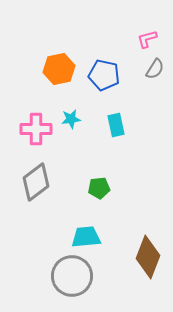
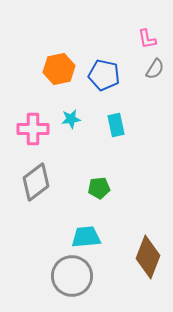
pink L-shape: rotated 85 degrees counterclockwise
pink cross: moved 3 px left
